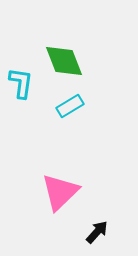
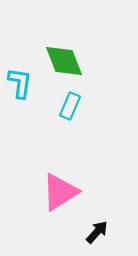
cyan L-shape: moved 1 px left
cyan rectangle: rotated 36 degrees counterclockwise
pink triangle: rotated 12 degrees clockwise
